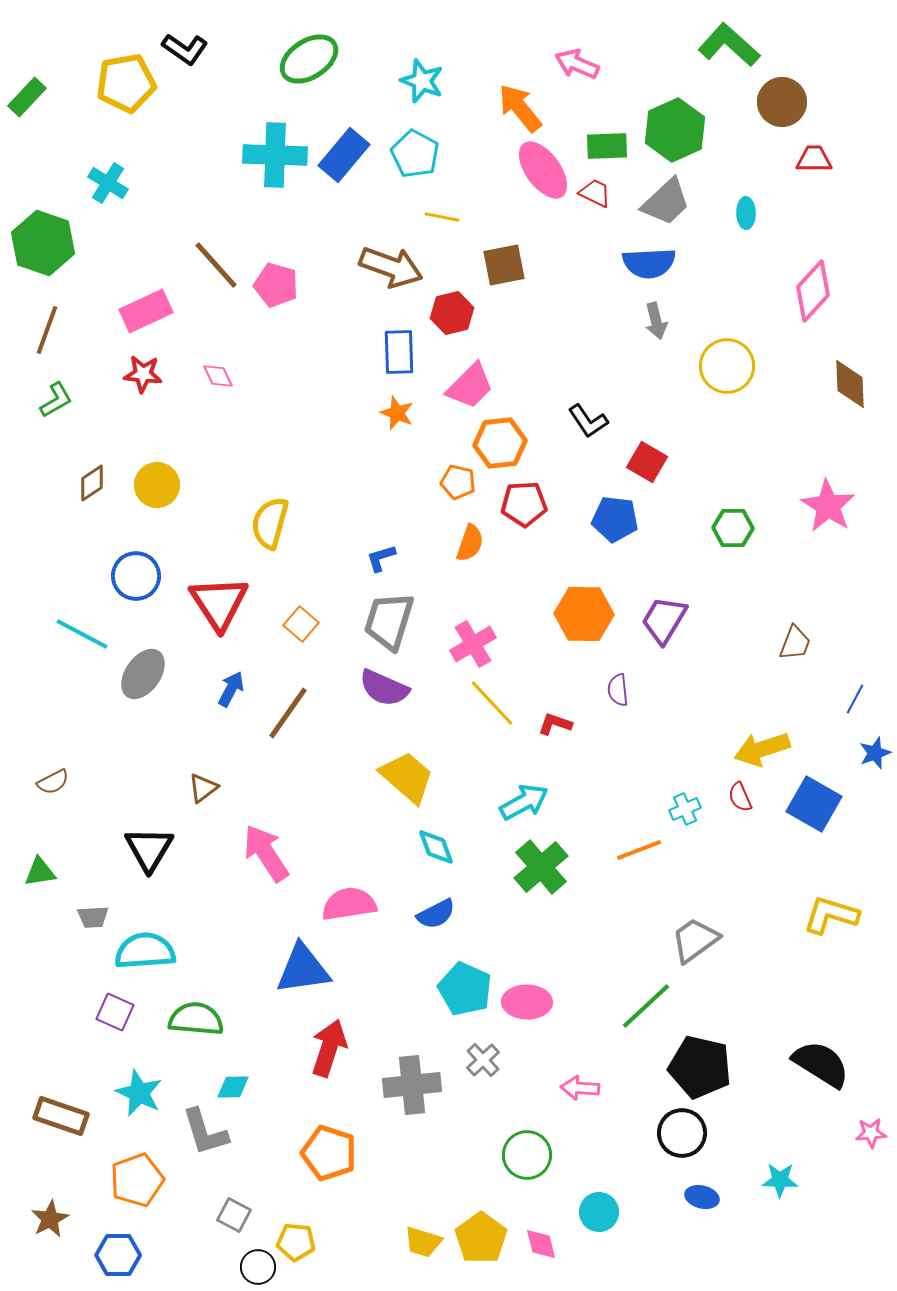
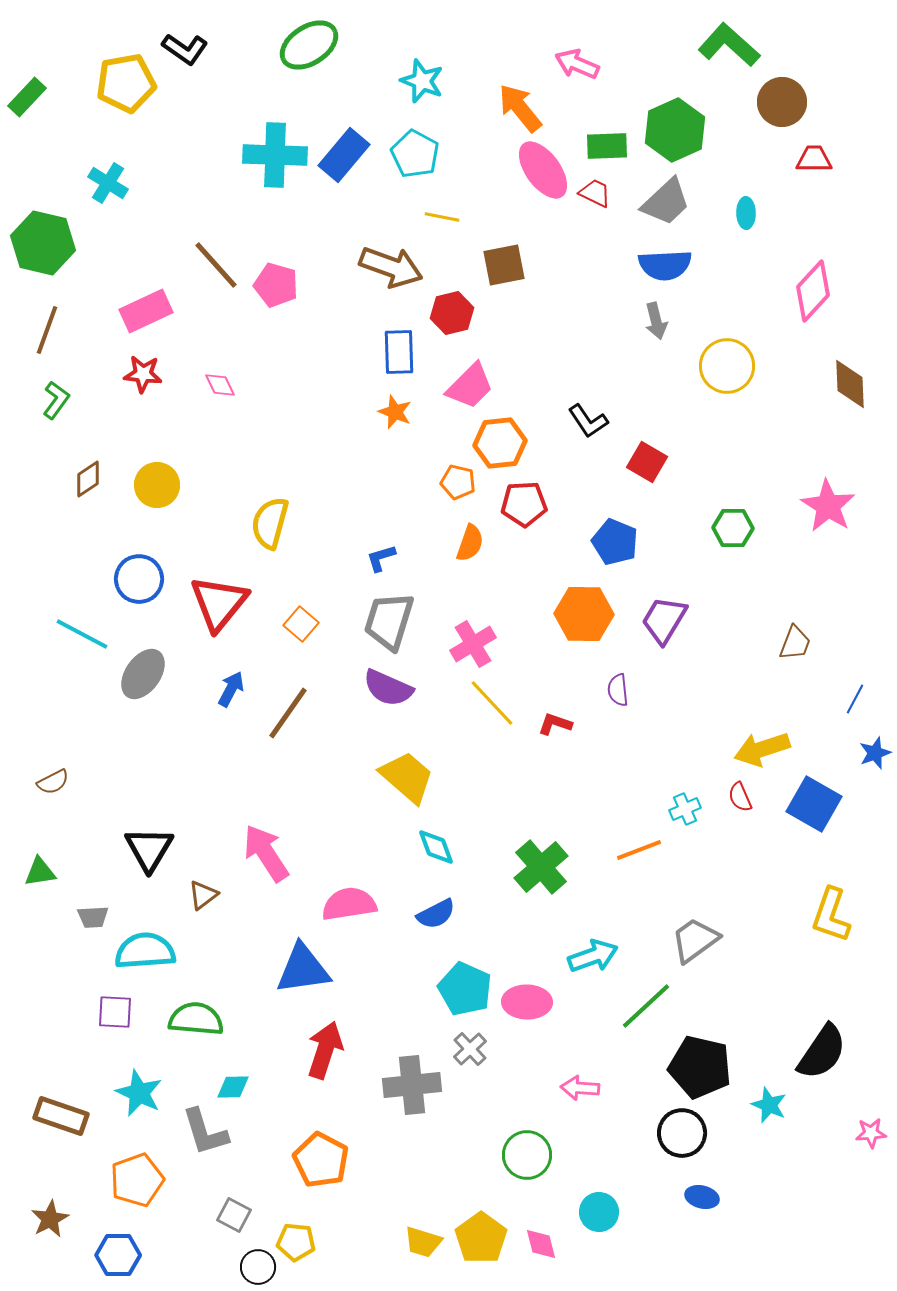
green ellipse at (309, 59): moved 14 px up
green hexagon at (43, 243): rotated 6 degrees counterclockwise
blue semicircle at (649, 263): moved 16 px right, 2 px down
pink diamond at (218, 376): moved 2 px right, 9 px down
green L-shape at (56, 400): rotated 24 degrees counterclockwise
orange star at (397, 413): moved 2 px left, 1 px up
brown diamond at (92, 483): moved 4 px left, 4 px up
blue pentagon at (615, 519): moved 23 px down; rotated 15 degrees clockwise
blue circle at (136, 576): moved 3 px right, 3 px down
red triangle at (219, 603): rotated 12 degrees clockwise
purple semicircle at (384, 688): moved 4 px right
brown triangle at (203, 788): moved 107 px down
cyan arrow at (524, 802): moved 69 px right, 154 px down; rotated 9 degrees clockwise
yellow L-shape at (831, 915): rotated 88 degrees counterclockwise
purple square at (115, 1012): rotated 21 degrees counterclockwise
red arrow at (329, 1048): moved 4 px left, 2 px down
gray cross at (483, 1060): moved 13 px left, 11 px up
black semicircle at (821, 1064): moved 1 px right, 12 px up; rotated 92 degrees clockwise
orange pentagon at (329, 1153): moved 8 px left, 7 px down; rotated 10 degrees clockwise
cyan star at (780, 1180): moved 11 px left, 75 px up; rotated 21 degrees clockwise
